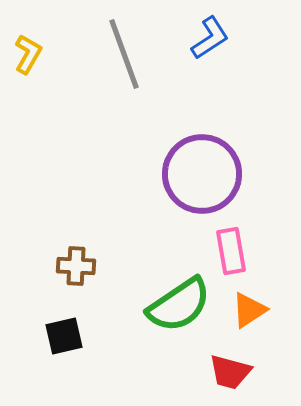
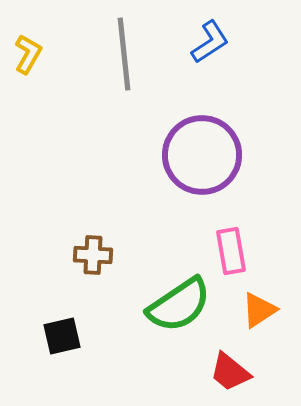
blue L-shape: moved 4 px down
gray line: rotated 14 degrees clockwise
purple circle: moved 19 px up
brown cross: moved 17 px right, 11 px up
orange triangle: moved 10 px right
black square: moved 2 px left
red trapezoid: rotated 24 degrees clockwise
